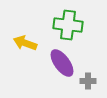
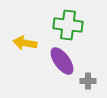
yellow arrow: rotated 10 degrees counterclockwise
purple ellipse: moved 2 px up
